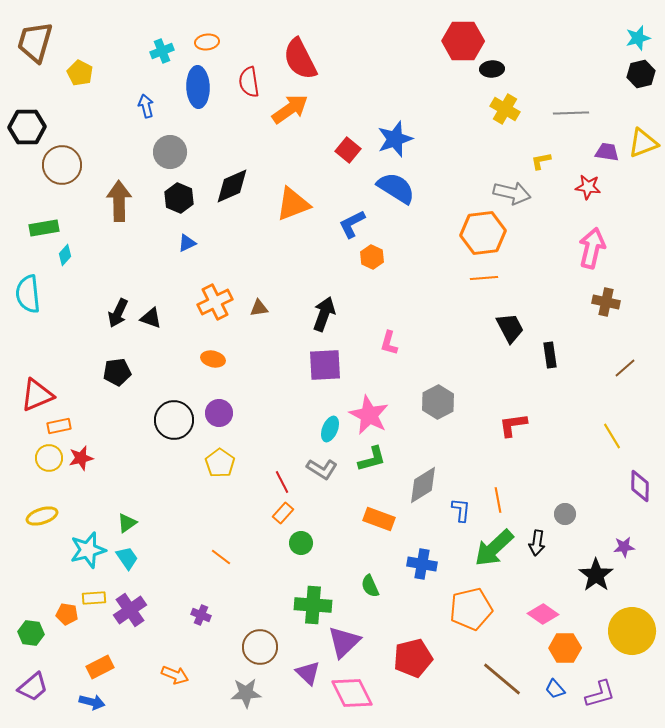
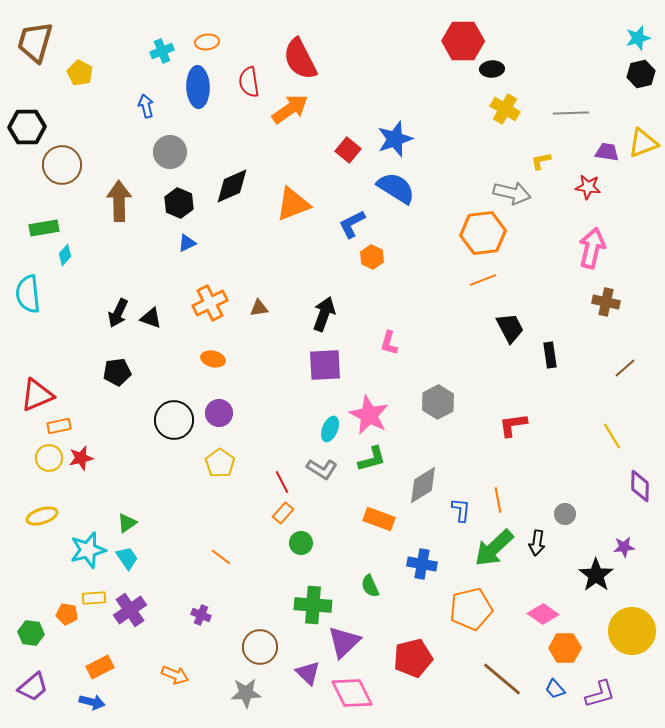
black hexagon at (179, 198): moved 5 px down
orange line at (484, 278): moved 1 px left, 2 px down; rotated 16 degrees counterclockwise
orange cross at (215, 302): moved 5 px left, 1 px down
